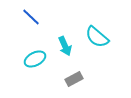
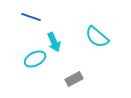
blue line: rotated 24 degrees counterclockwise
cyan arrow: moved 11 px left, 4 px up
